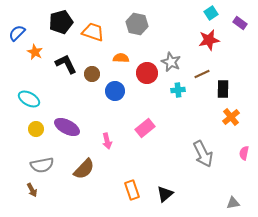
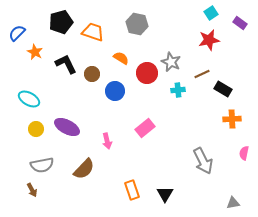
orange semicircle: rotated 28 degrees clockwise
black rectangle: rotated 60 degrees counterclockwise
orange cross: moved 1 px right, 2 px down; rotated 36 degrees clockwise
gray arrow: moved 7 px down
black triangle: rotated 18 degrees counterclockwise
